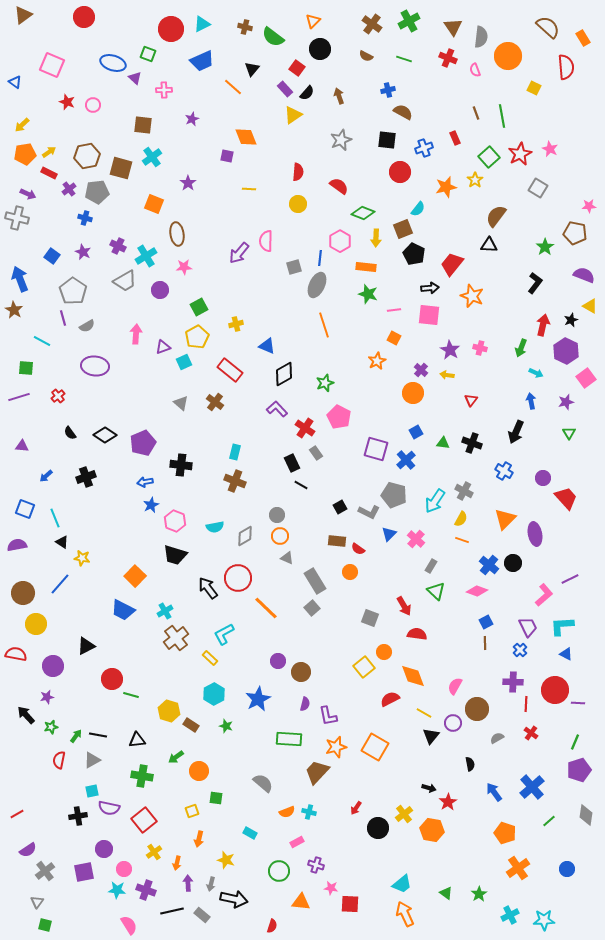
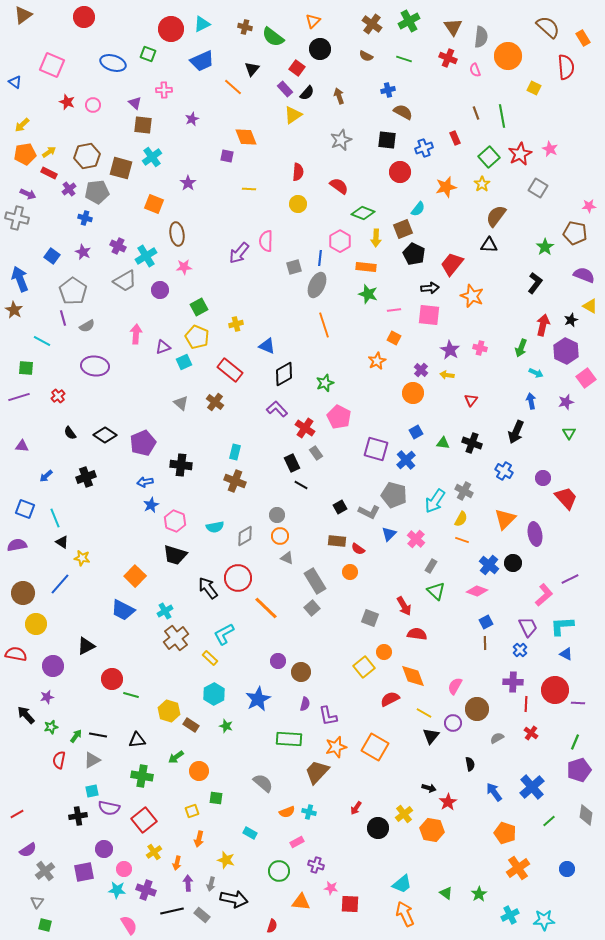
purple triangle at (135, 78): moved 25 px down
yellow star at (475, 180): moved 7 px right, 4 px down
yellow pentagon at (197, 337): rotated 20 degrees counterclockwise
